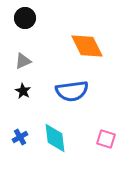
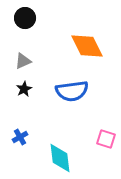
black star: moved 1 px right, 2 px up; rotated 14 degrees clockwise
cyan diamond: moved 5 px right, 20 px down
